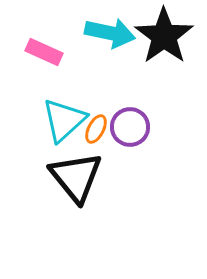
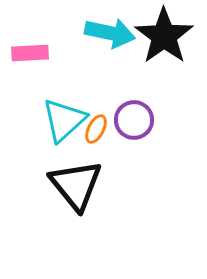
pink rectangle: moved 14 px left, 1 px down; rotated 27 degrees counterclockwise
purple circle: moved 4 px right, 7 px up
black triangle: moved 8 px down
